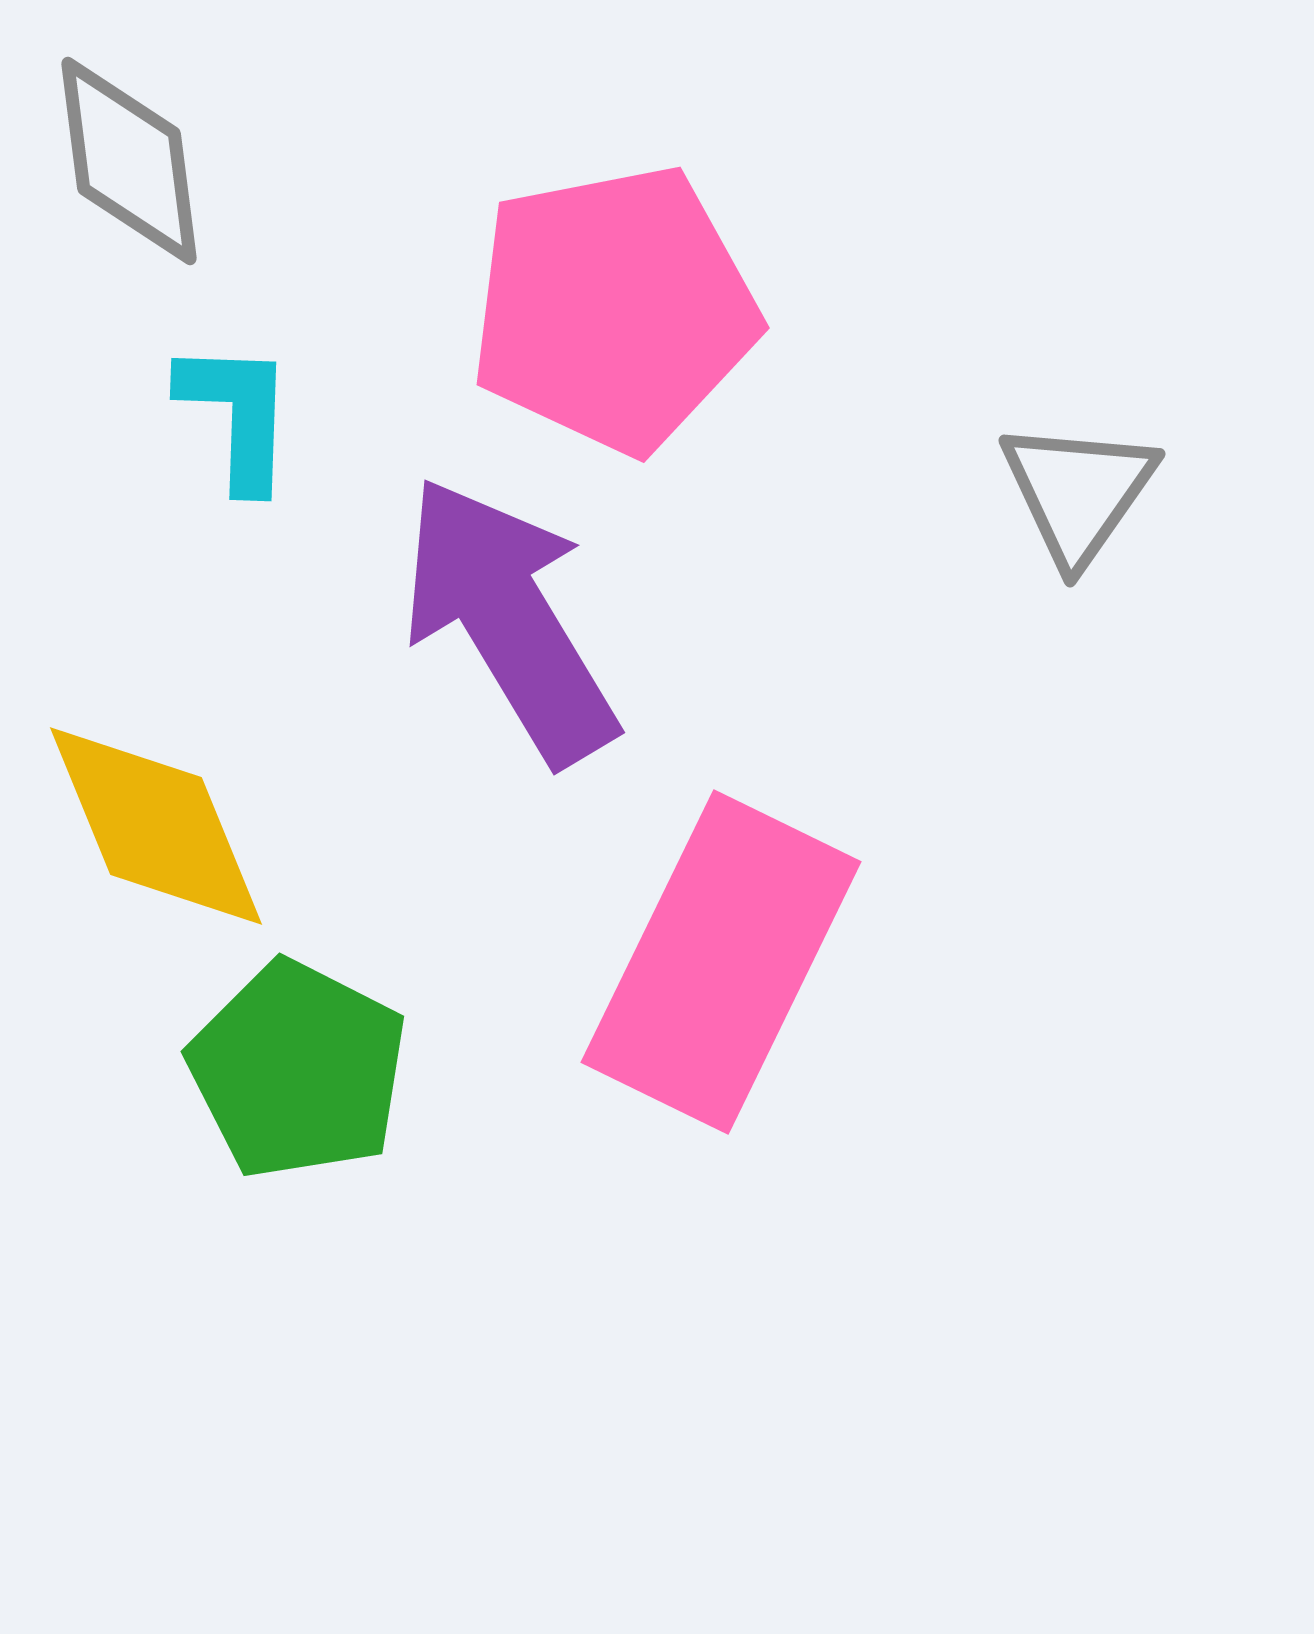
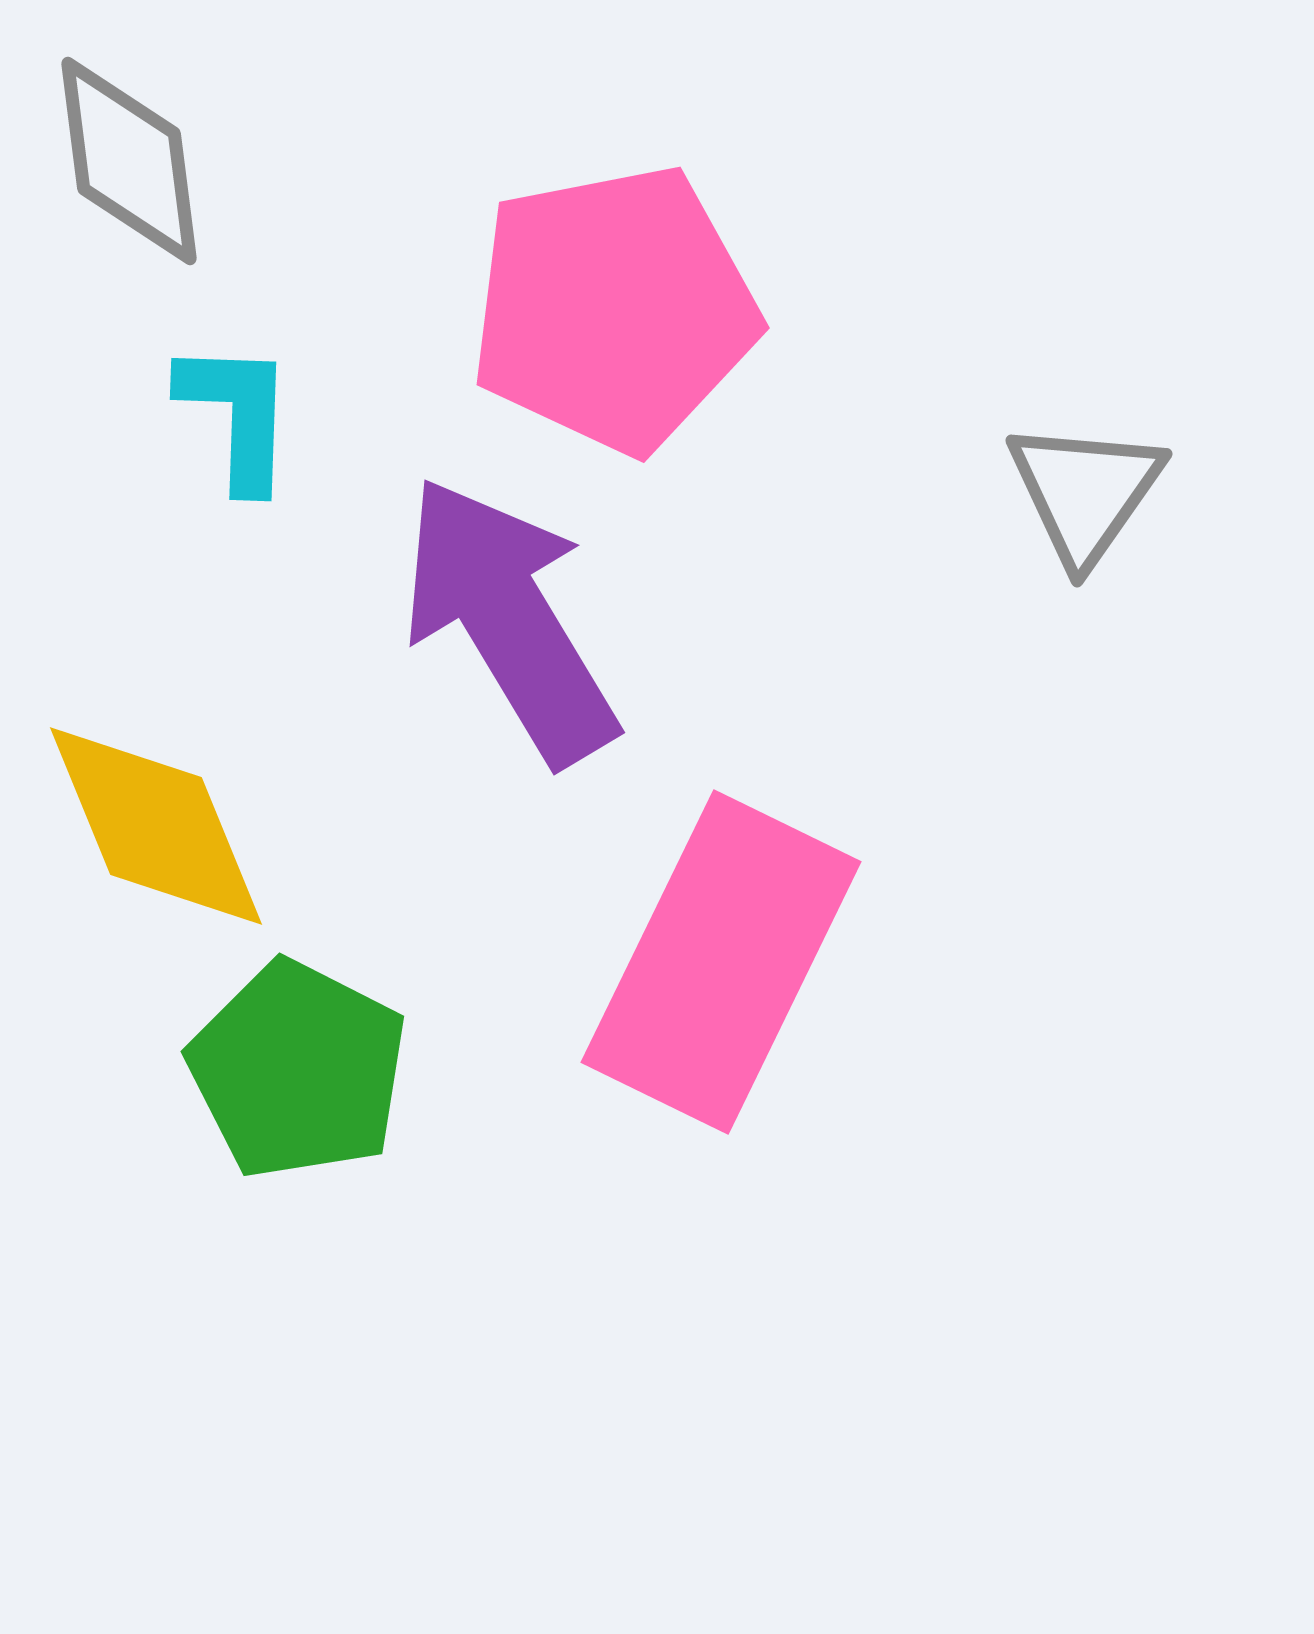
gray triangle: moved 7 px right
